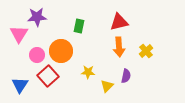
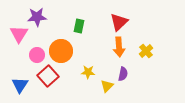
red triangle: rotated 30 degrees counterclockwise
purple semicircle: moved 3 px left, 2 px up
